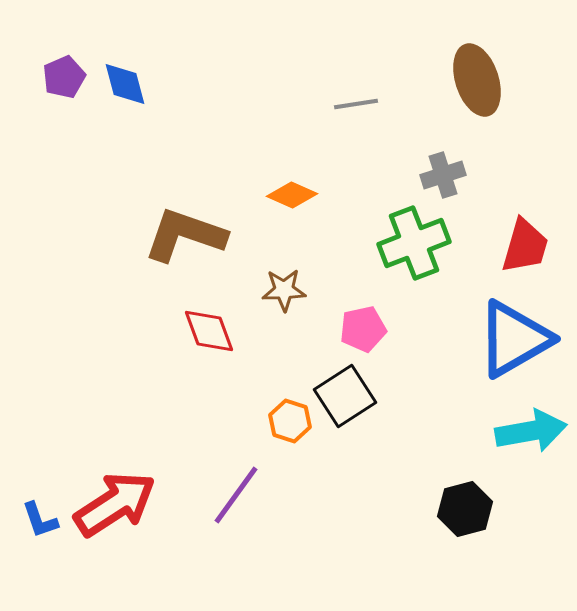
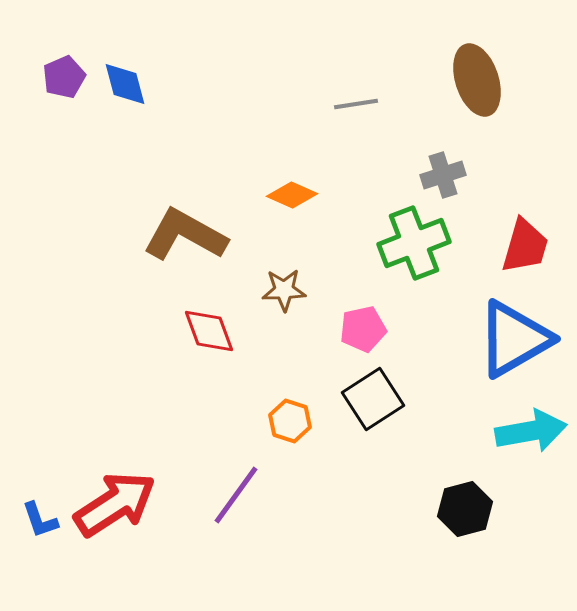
brown L-shape: rotated 10 degrees clockwise
black square: moved 28 px right, 3 px down
